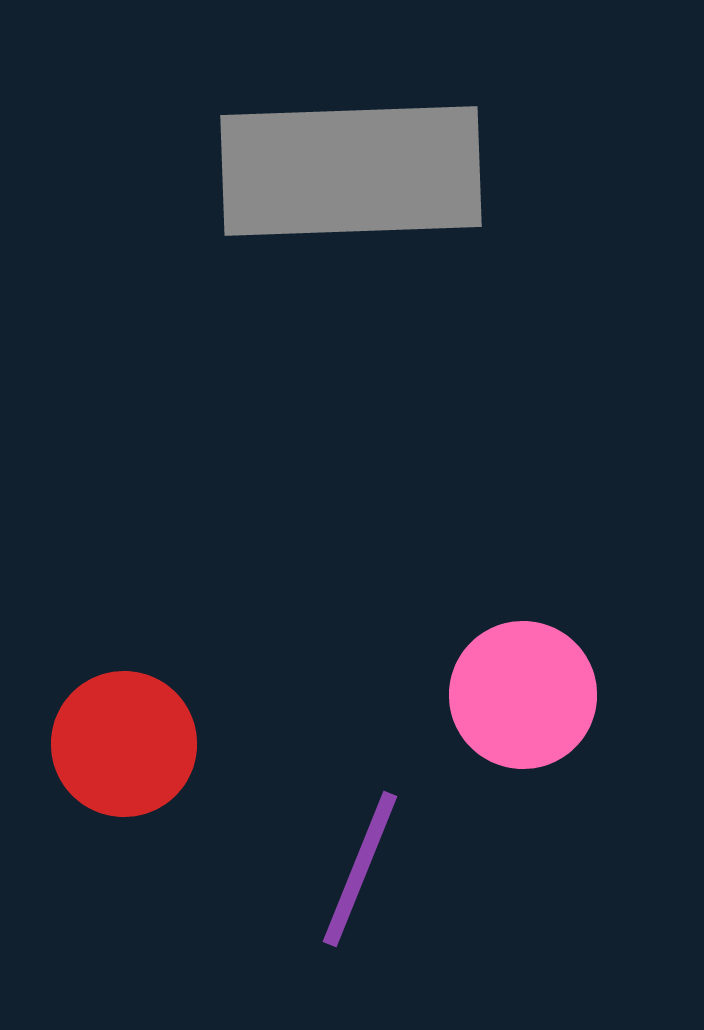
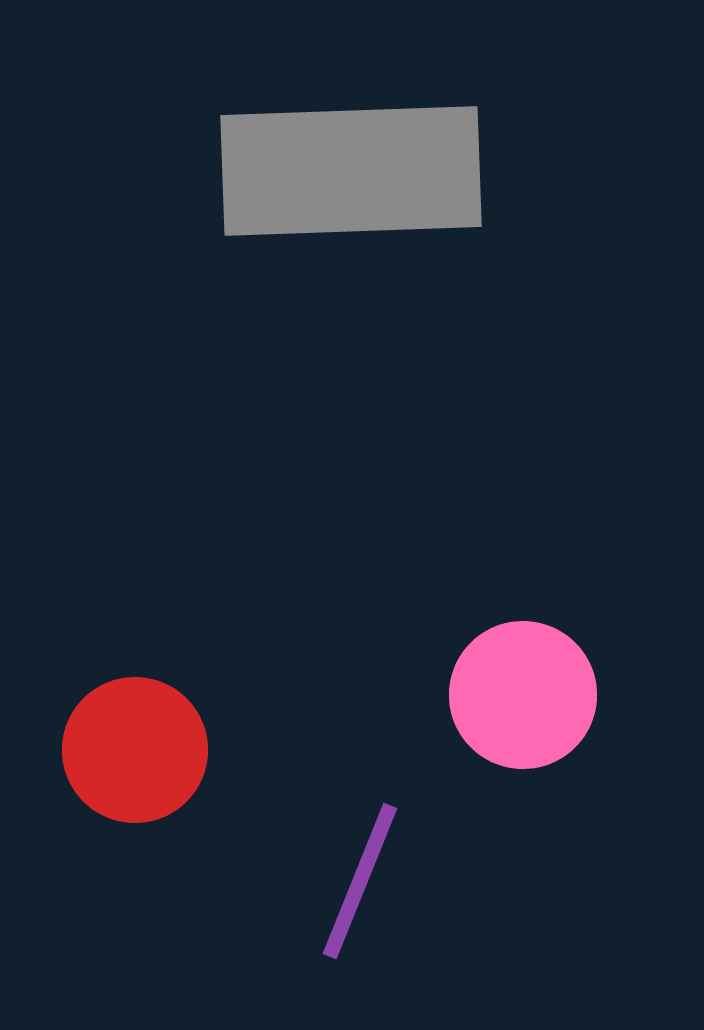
red circle: moved 11 px right, 6 px down
purple line: moved 12 px down
